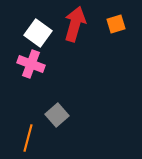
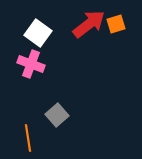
red arrow: moved 14 px right; rotated 36 degrees clockwise
orange line: rotated 24 degrees counterclockwise
